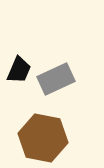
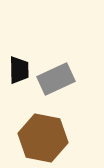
black trapezoid: rotated 24 degrees counterclockwise
